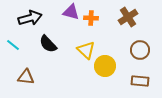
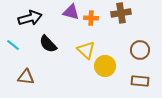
brown cross: moved 7 px left, 4 px up; rotated 24 degrees clockwise
